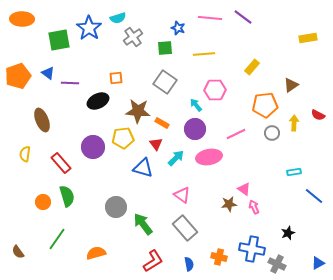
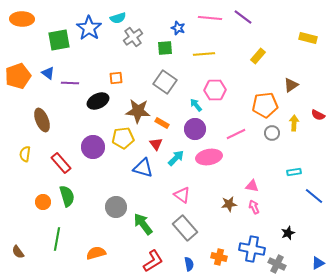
yellow rectangle at (308, 38): rotated 24 degrees clockwise
yellow rectangle at (252, 67): moved 6 px right, 11 px up
pink triangle at (244, 189): moved 8 px right, 3 px up; rotated 24 degrees counterclockwise
green line at (57, 239): rotated 25 degrees counterclockwise
